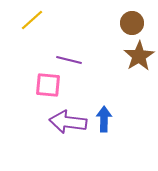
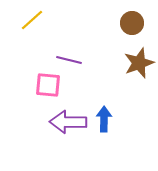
brown star: moved 7 px down; rotated 12 degrees clockwise
purple arrow: rotated 6 degrees counterclockwise
